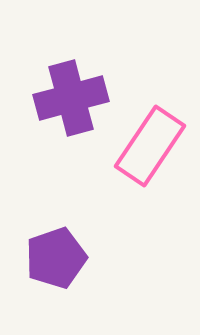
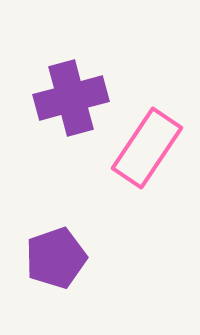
pink rectangle: moved 3 px left, 2 px down
